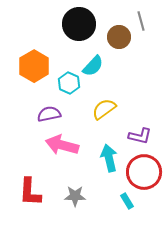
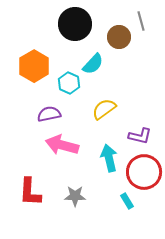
black circle: moved 4 px left
cyan semicircle: moved 2 px up
